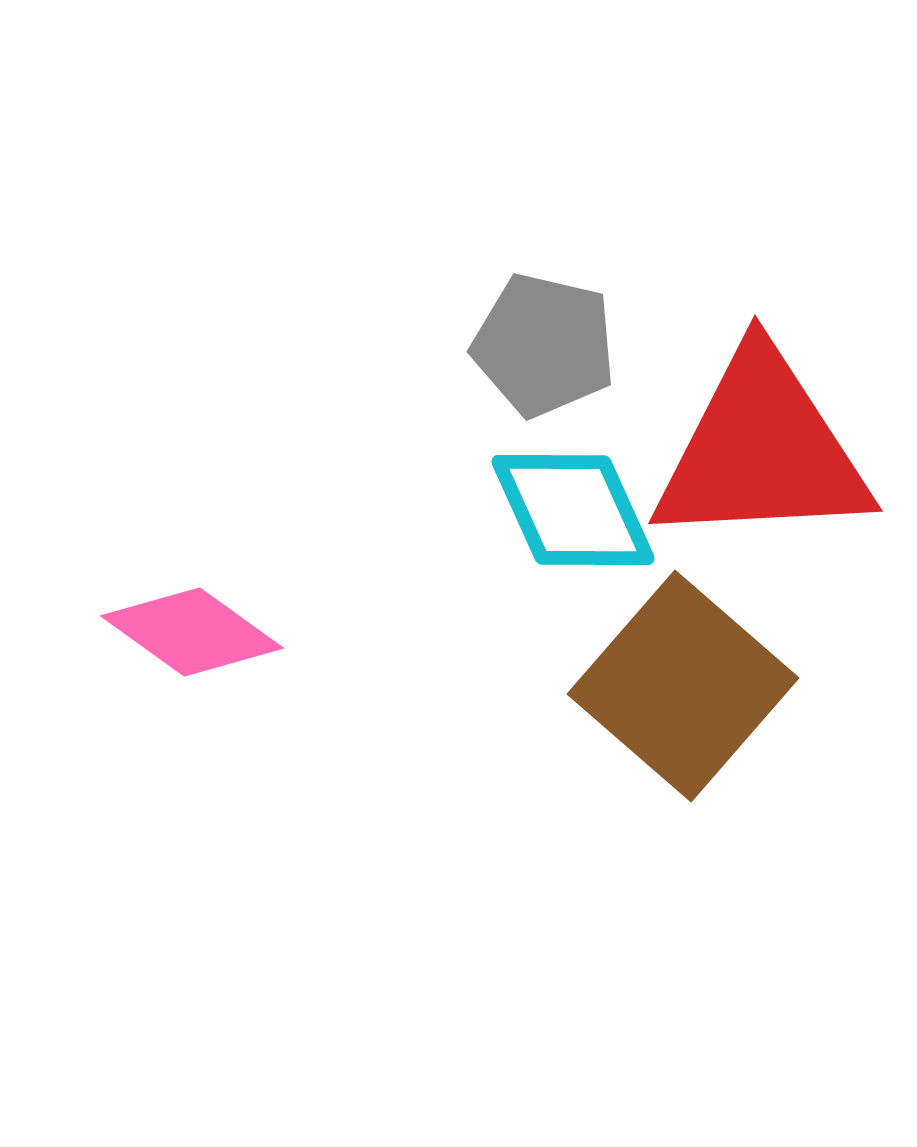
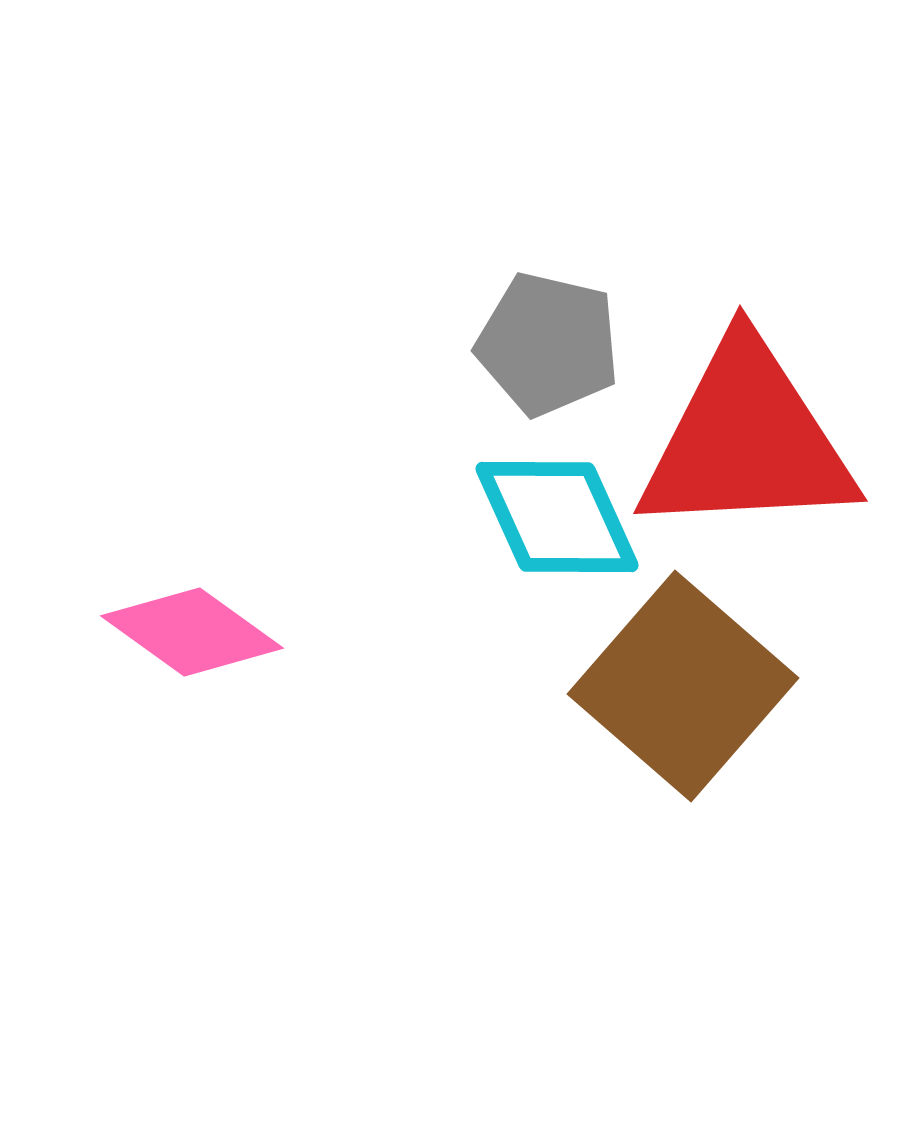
gray pentagon: moved 4 px right, 1 px up
red triangle: moved 15 px left, 10 px up
cyan diamond: moved 16 px left, 7 px down
